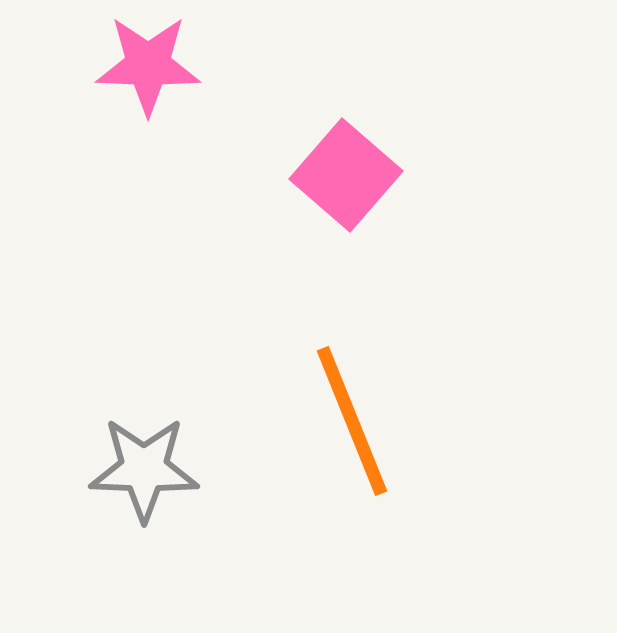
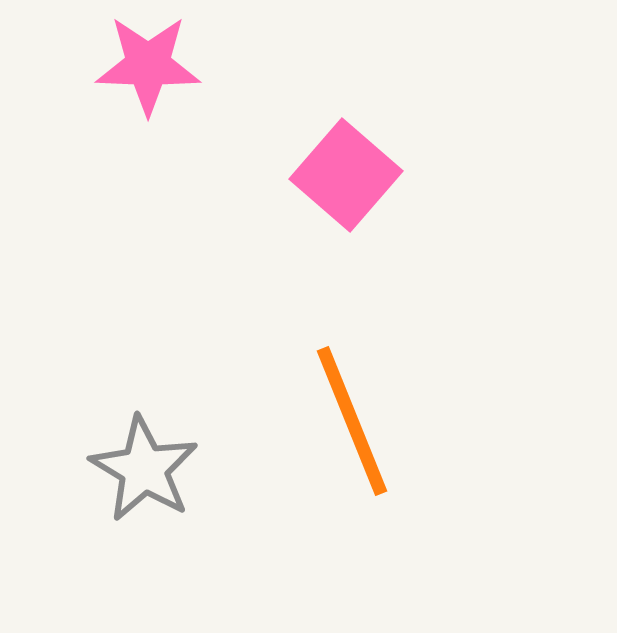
gray star: rotated 29 degrees clockwise
